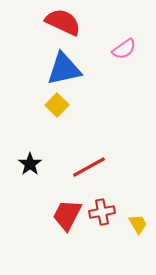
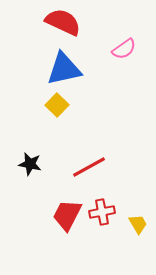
black star: rotated 25 degrees counterclockwise
